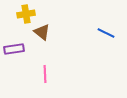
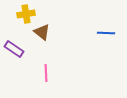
blue line: rotated 24 degrees counterclockwise
purple rectangle: rotated 42 degrees clockwise
pink line: moved 1 px right, 1 px up
